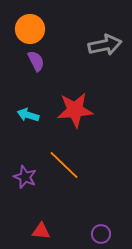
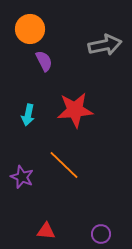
purple semicircle: moved 8 px right
cyan arrow: rotated 95 degrees counterclockwise
purple star: moved 3 px left
red triangle: moved 5 px right
